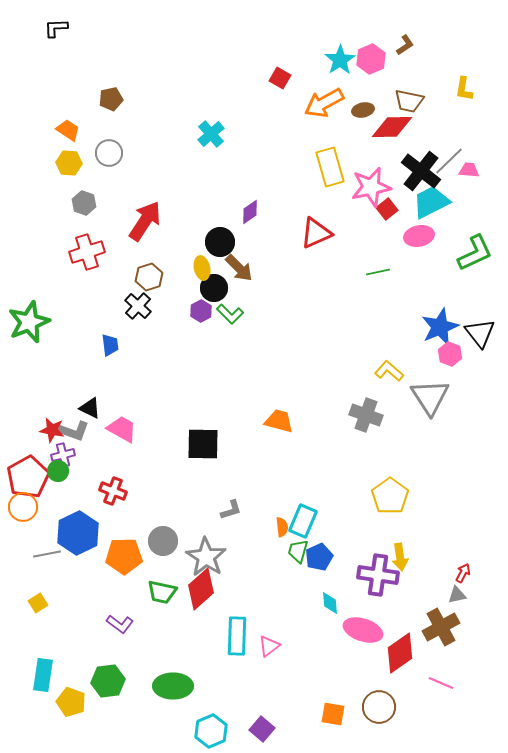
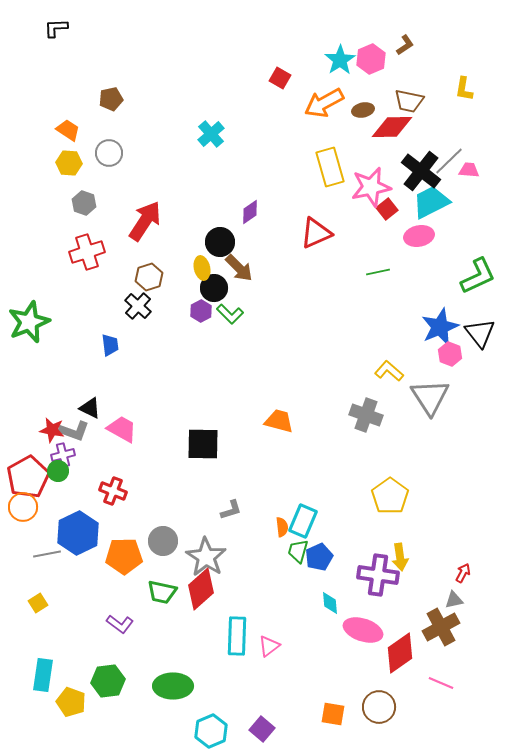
green L-shape at (475, 253): moved 3 px right, 23 px down
gray triangle at (457, 595): moved 3 px left, 5 px down
